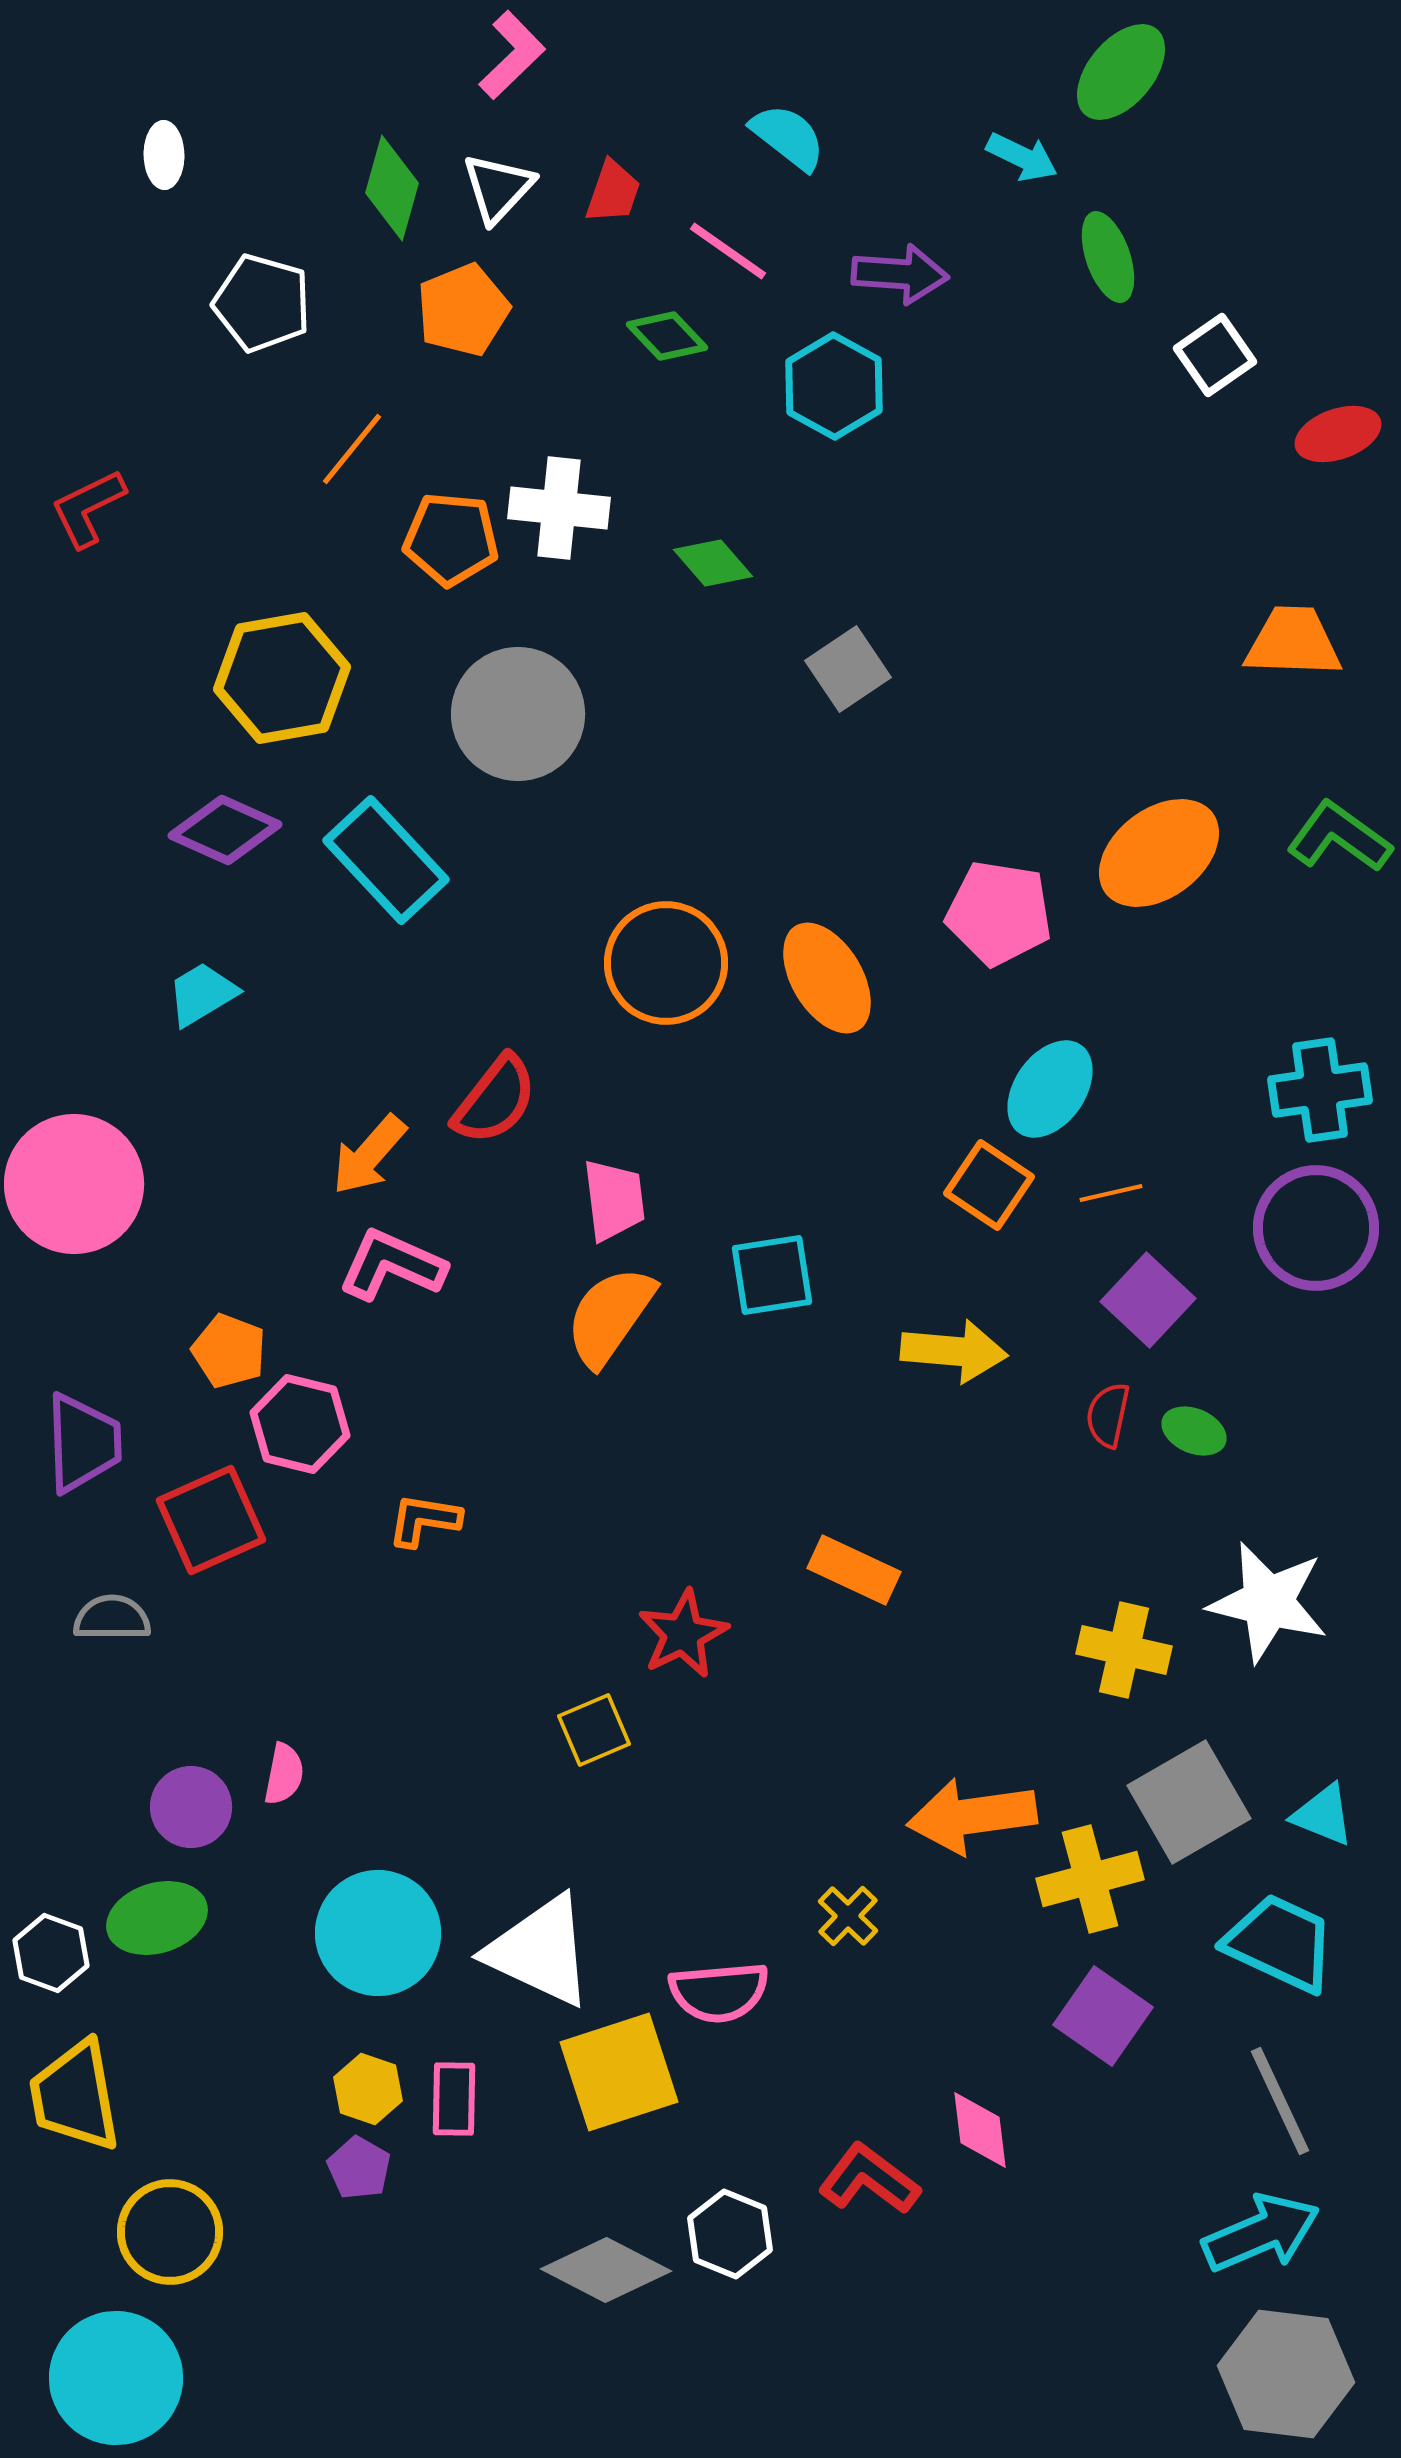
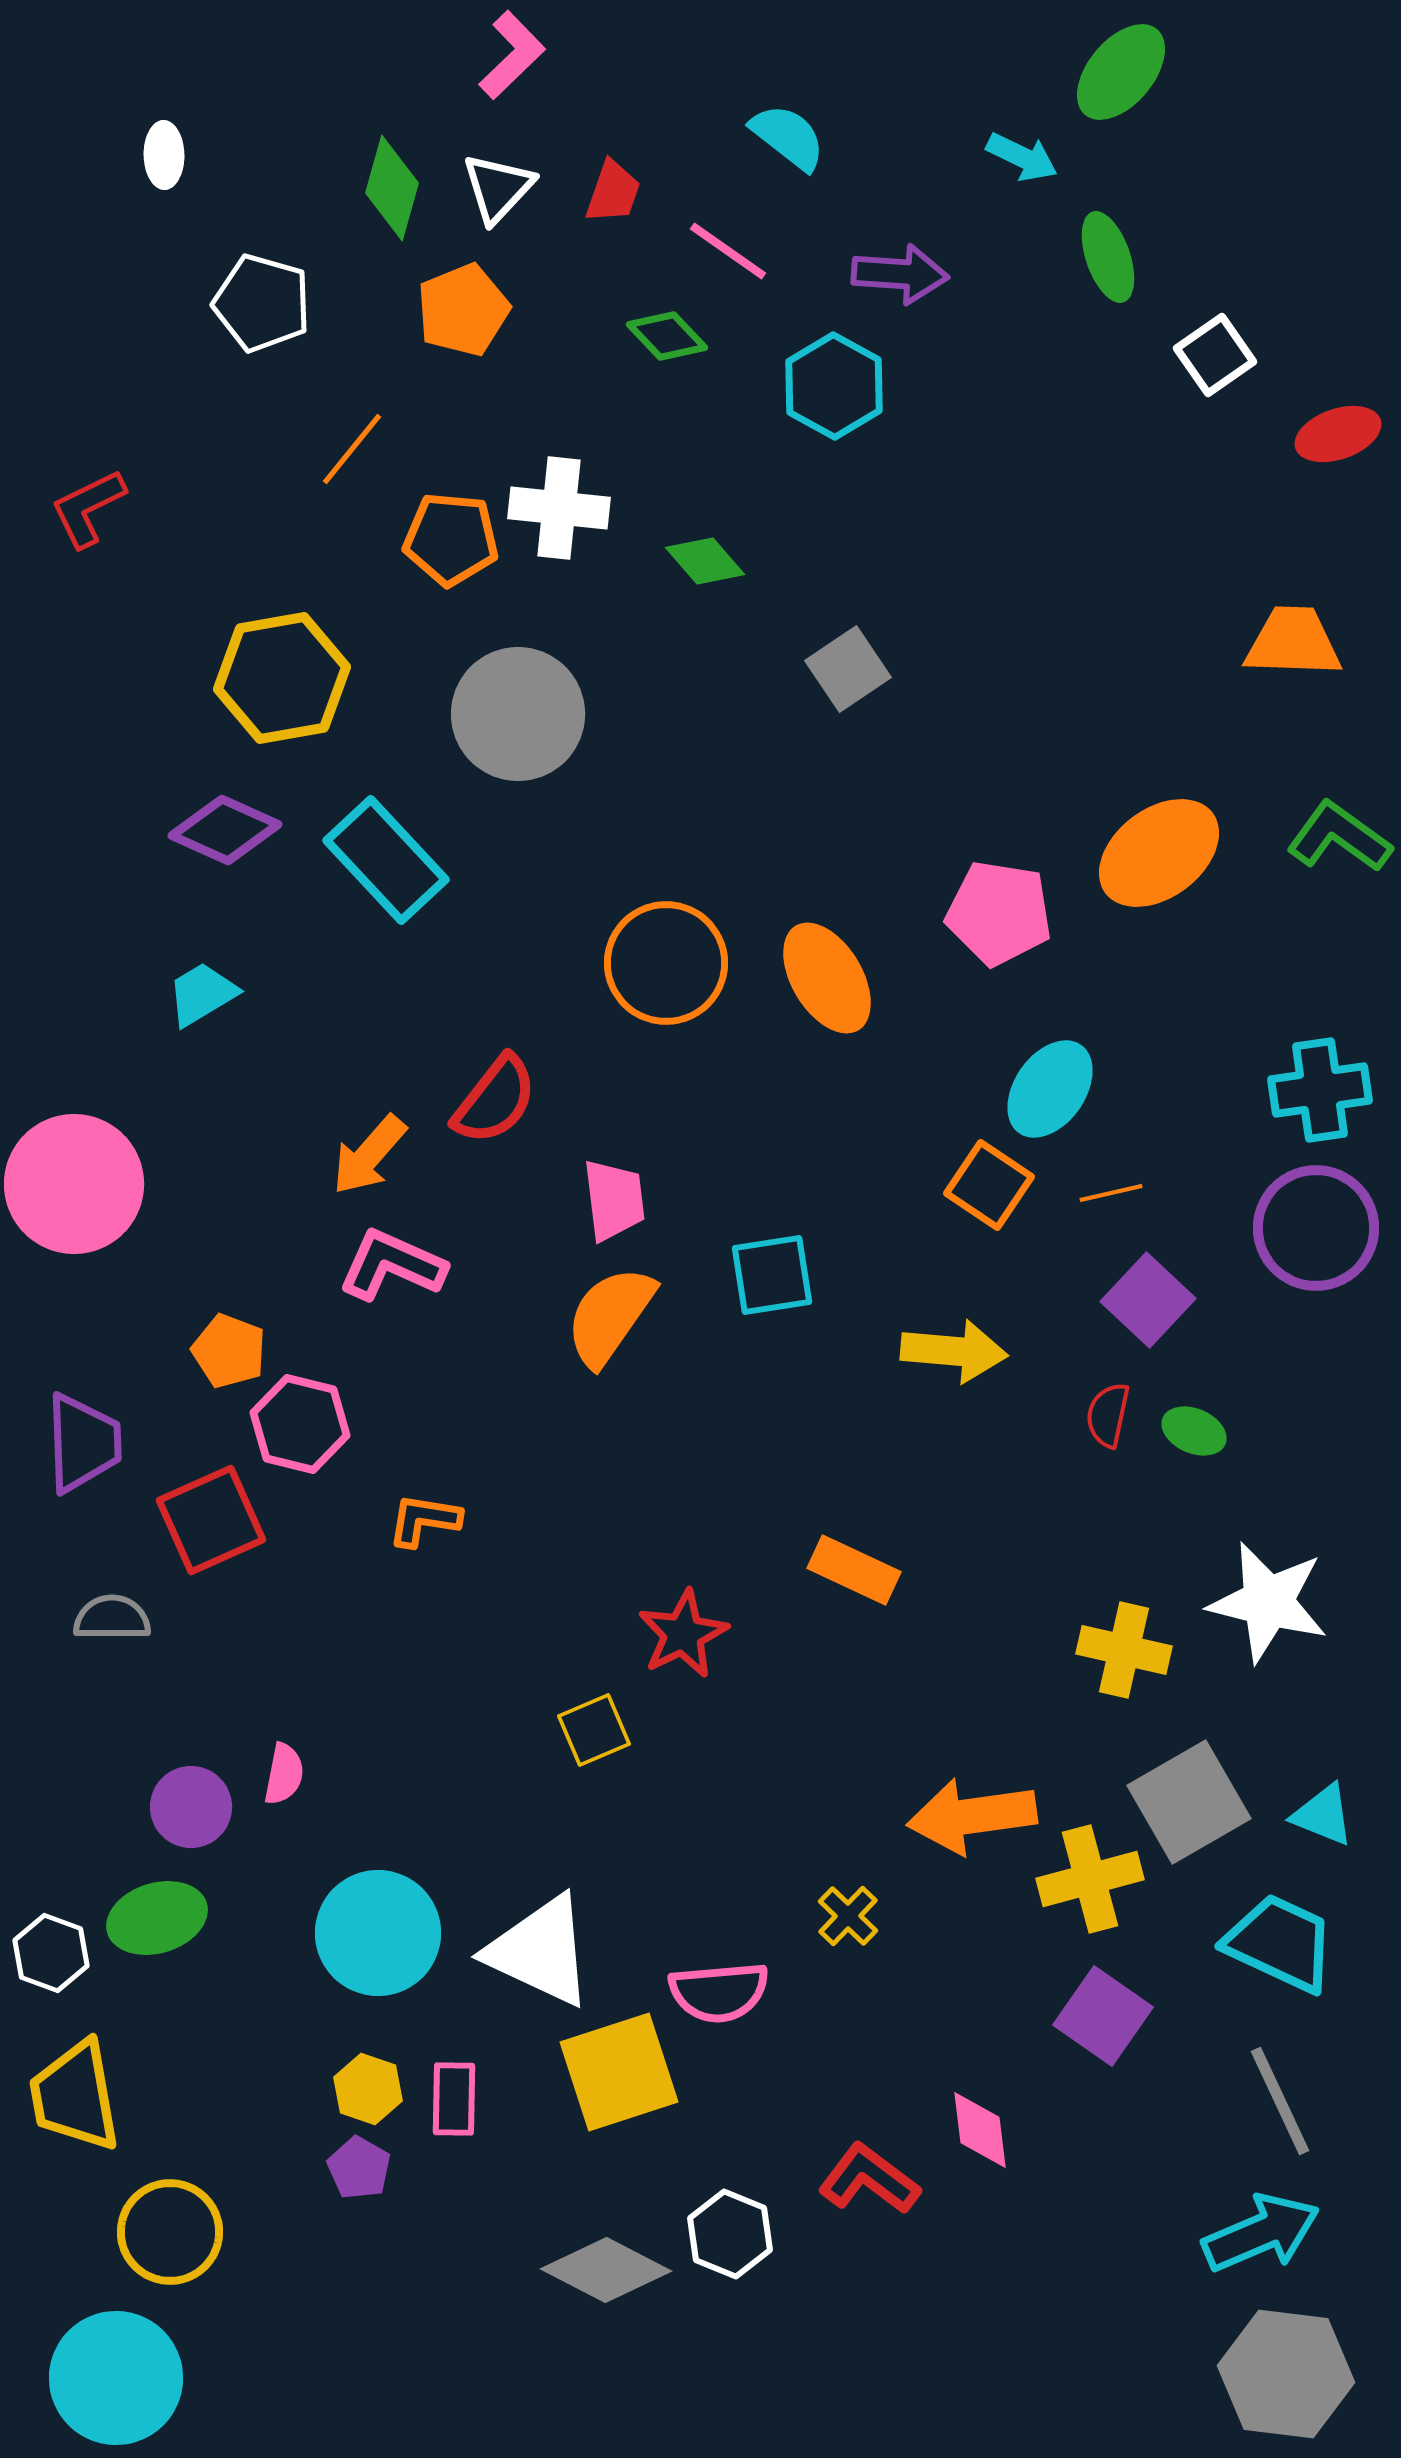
green diamond at (713, 563): moved 8 px left, 2 px up
